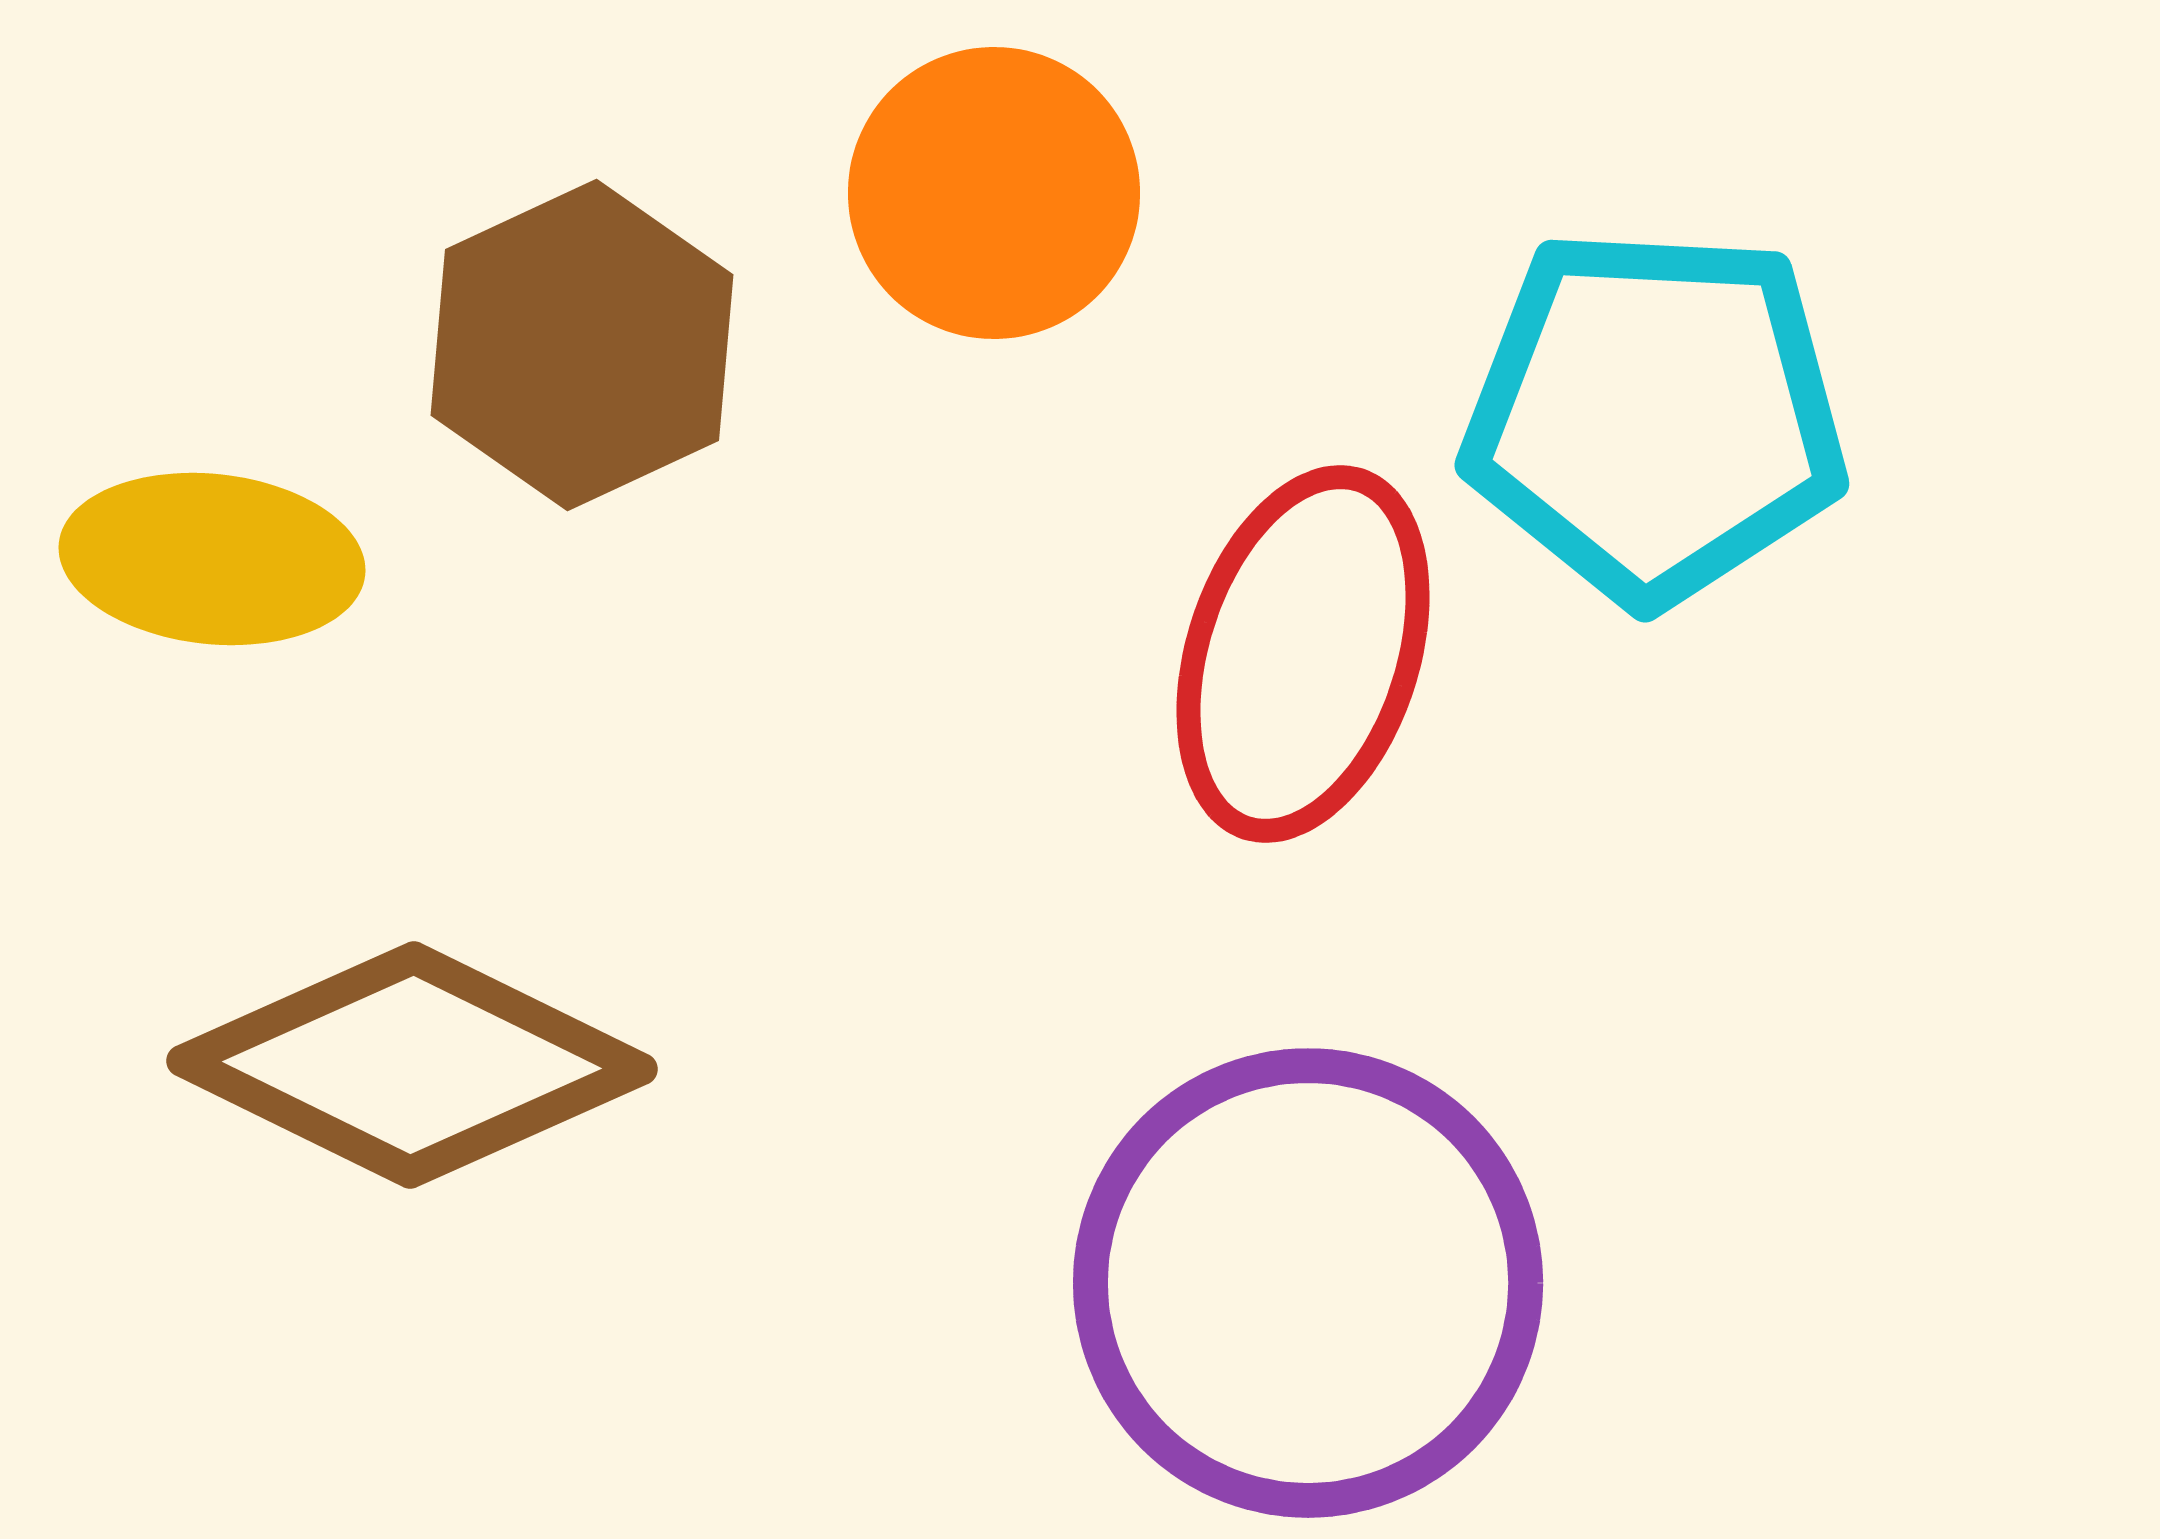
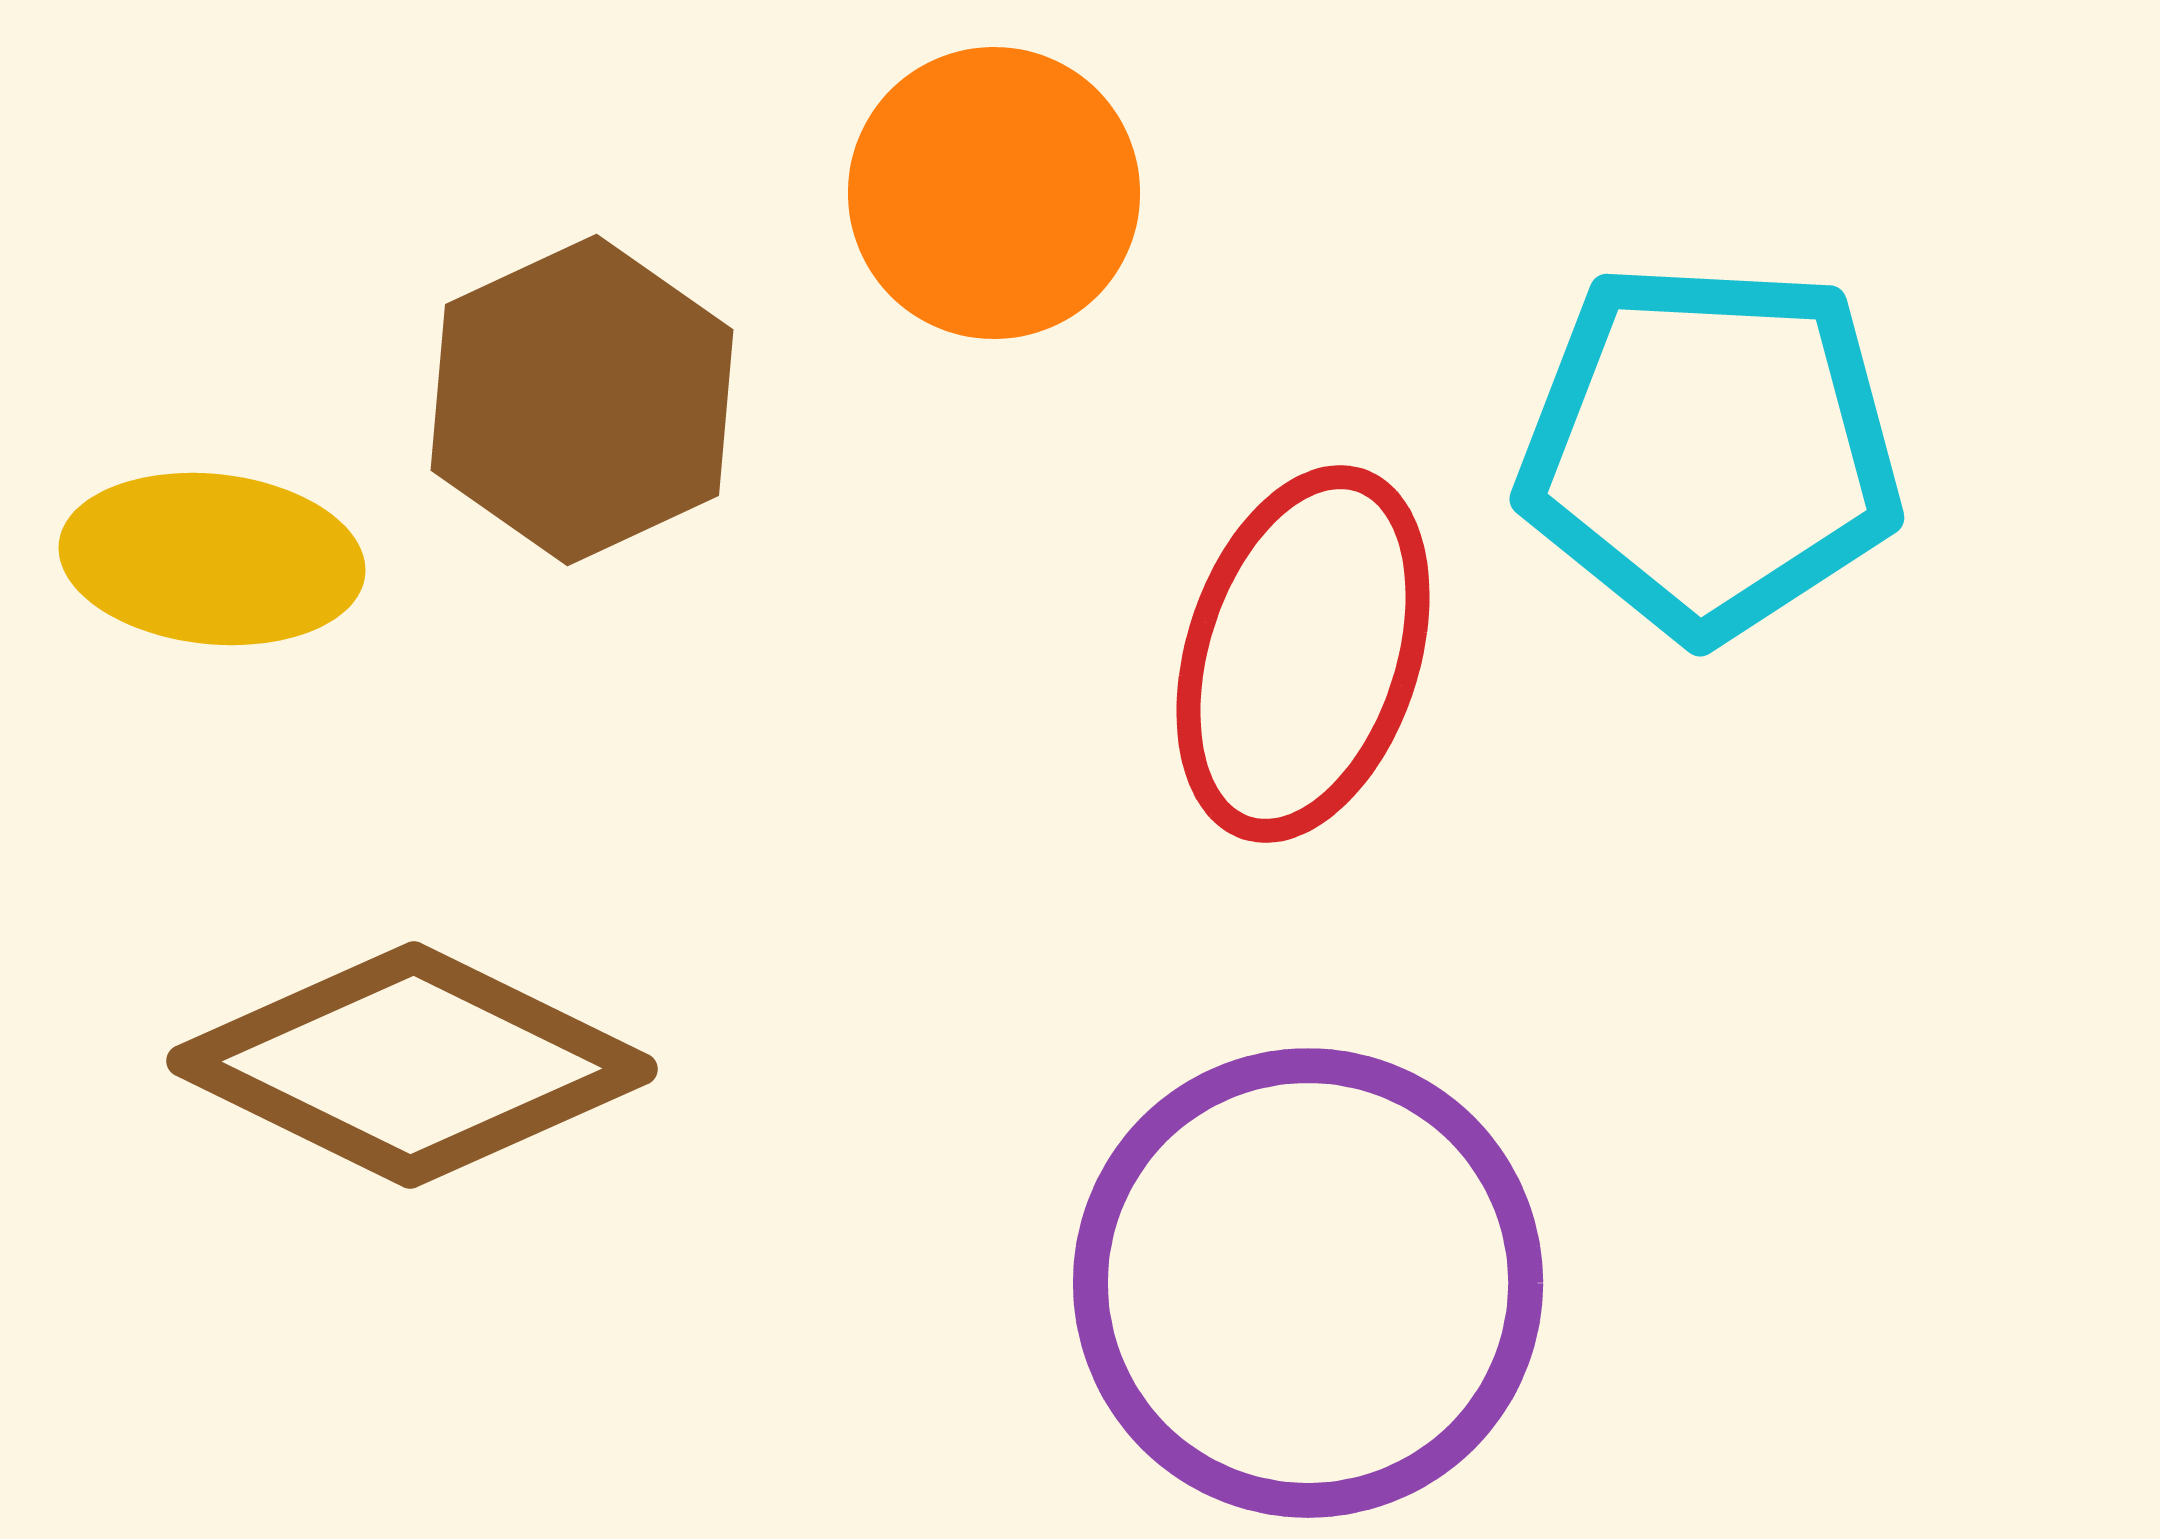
brown hexagon: moved 55 px down
cyan pentagon: moved 55 px right, 34 px down
